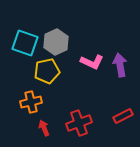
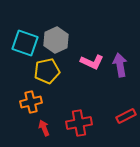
gray hexagon: moved 2 px up
red rectangle: moved 3 px right
red cross: rotated 10 degrees clockwise
